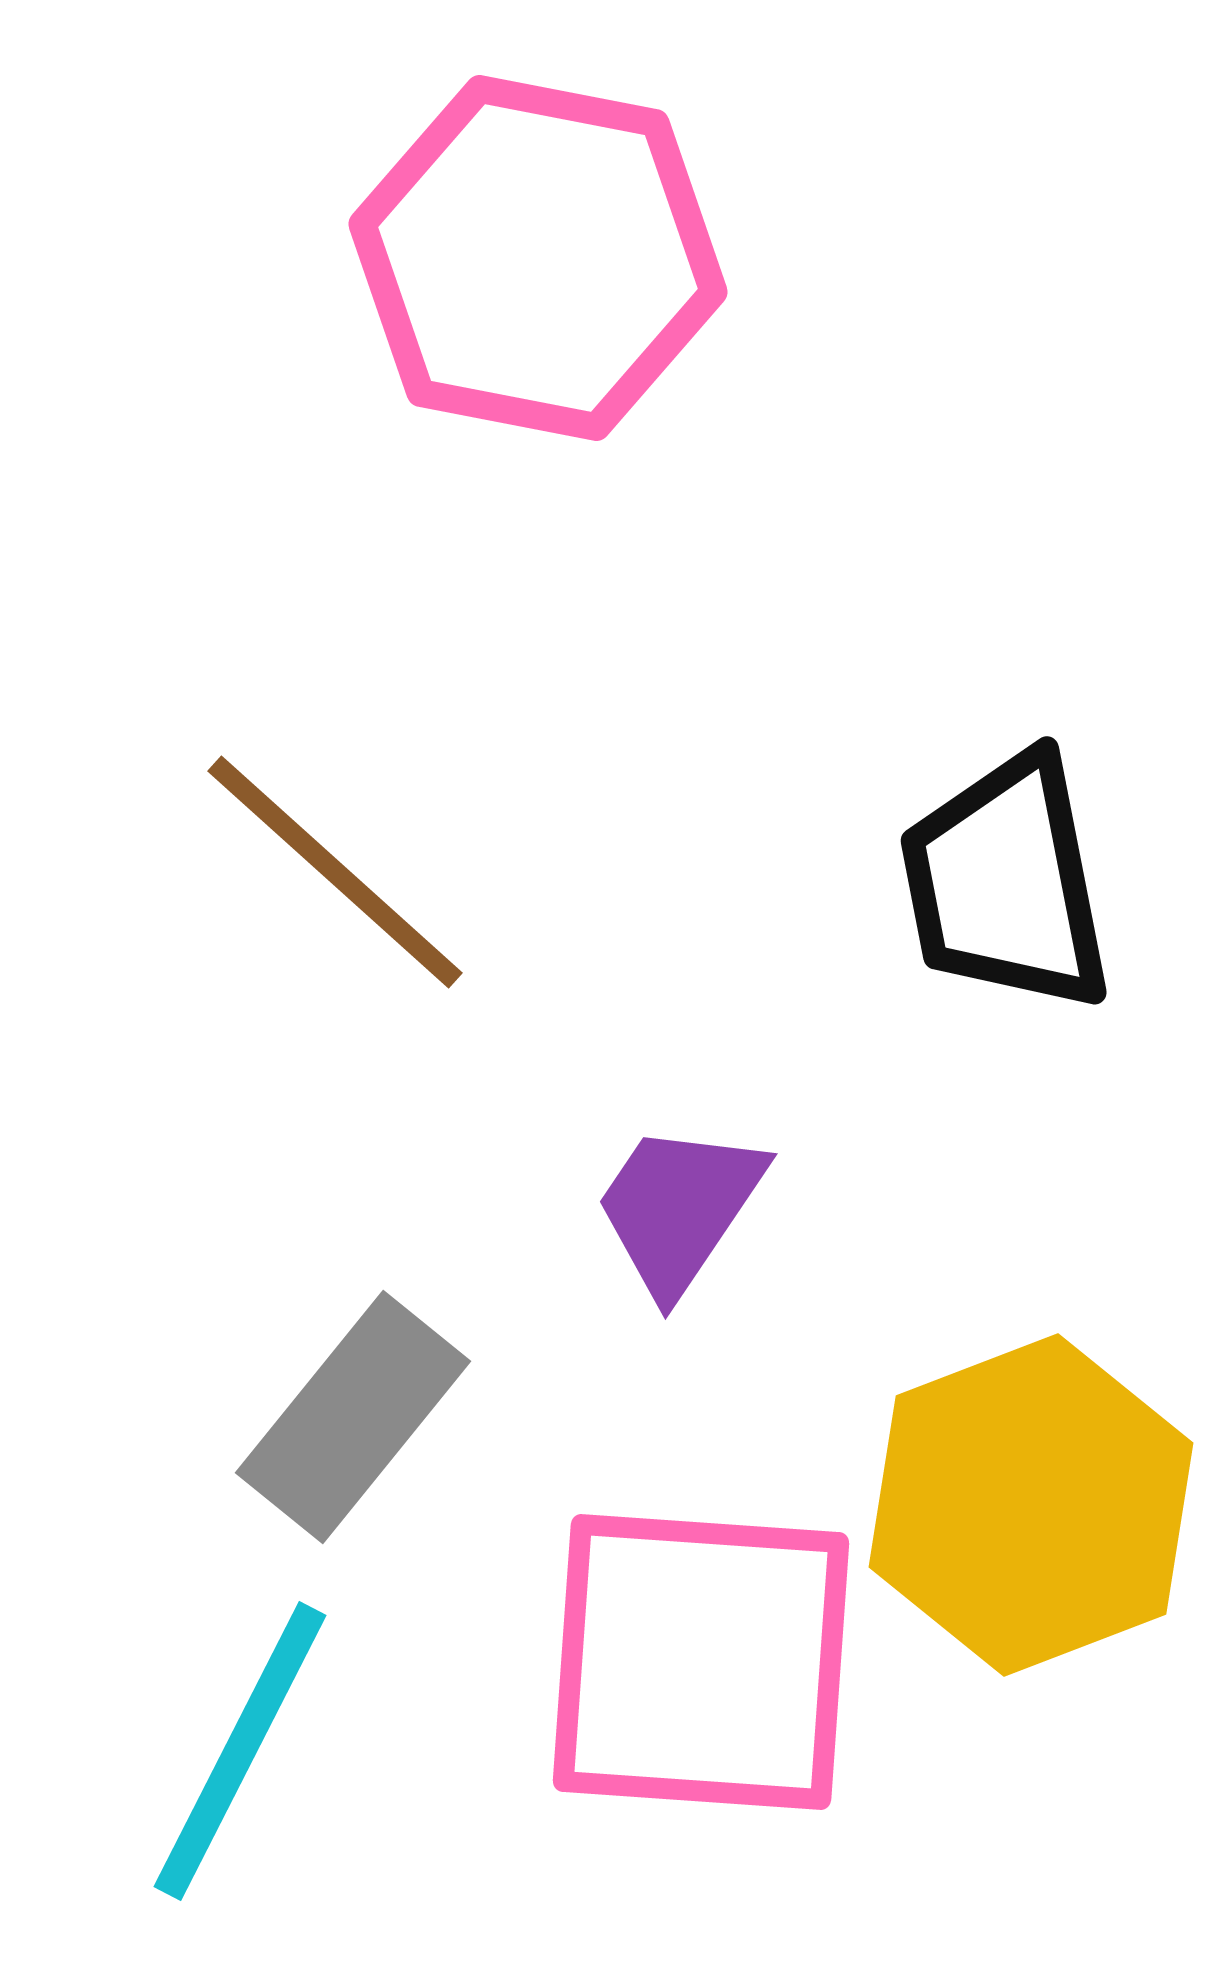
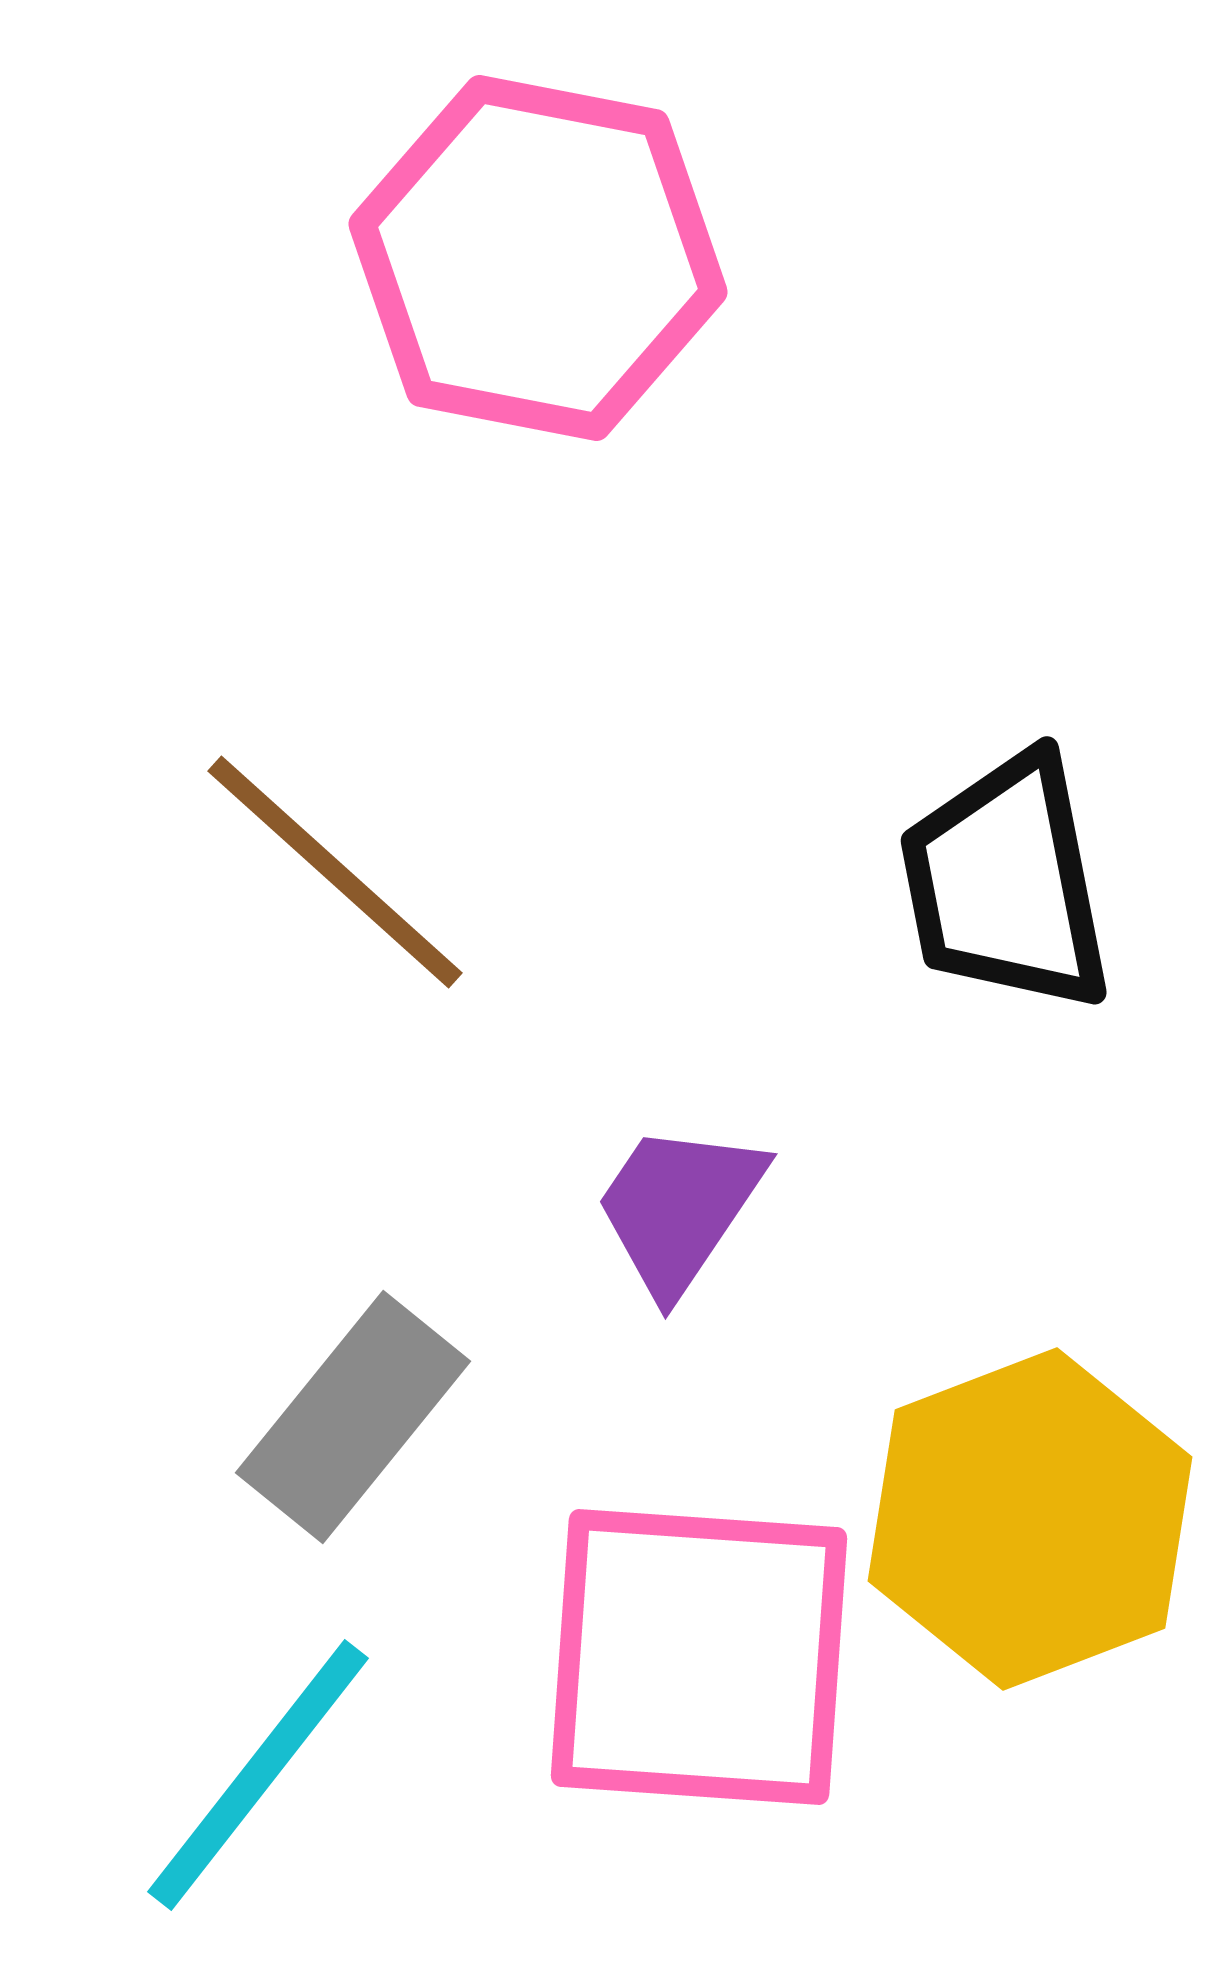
yellow hexagon: moved 1 px left, 14 px down
pink square: moved 2 px left, 5 px up
cyan line: moved 18 px right, 24 px down; rotated 11 degrees clockwise
